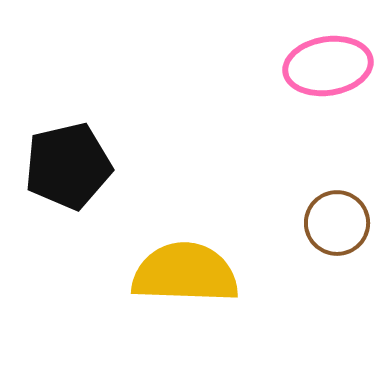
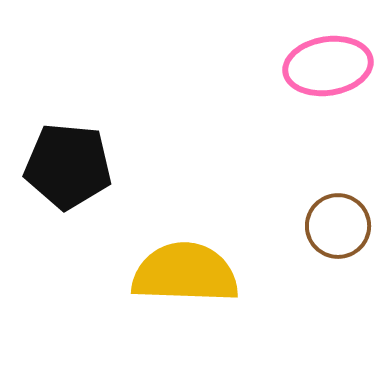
black pentagon: rotated 18 degrees clockwise
brown circle: moved 1 px right, 3 px down
